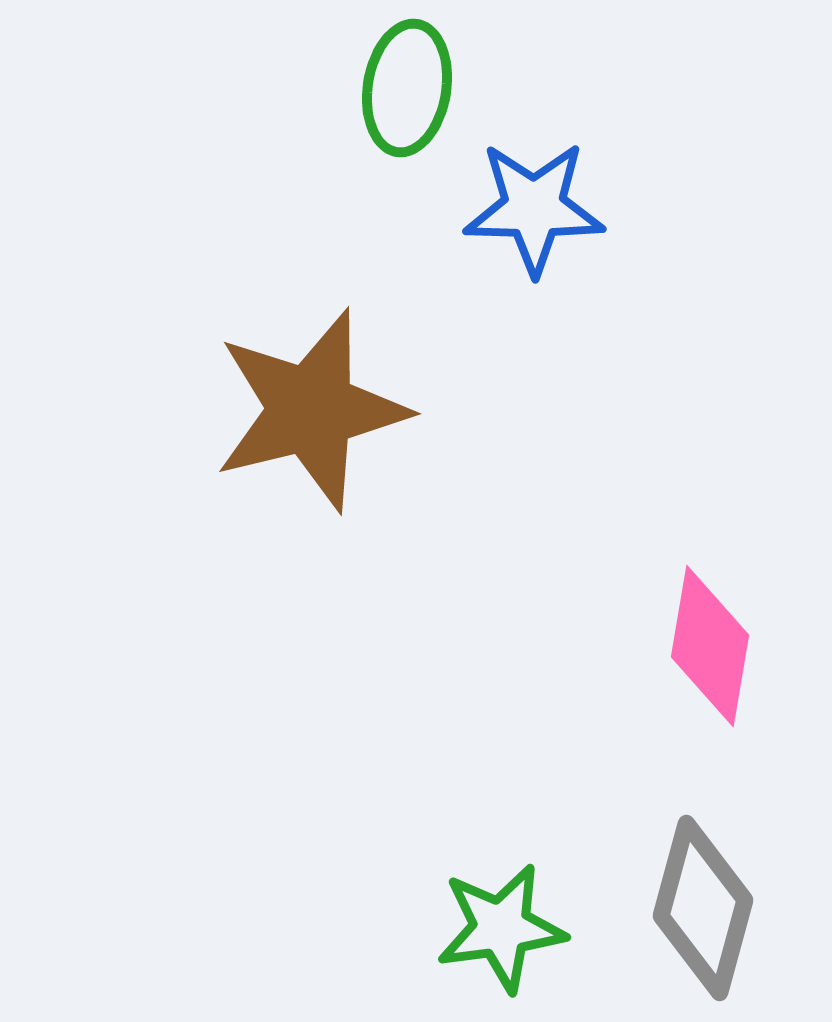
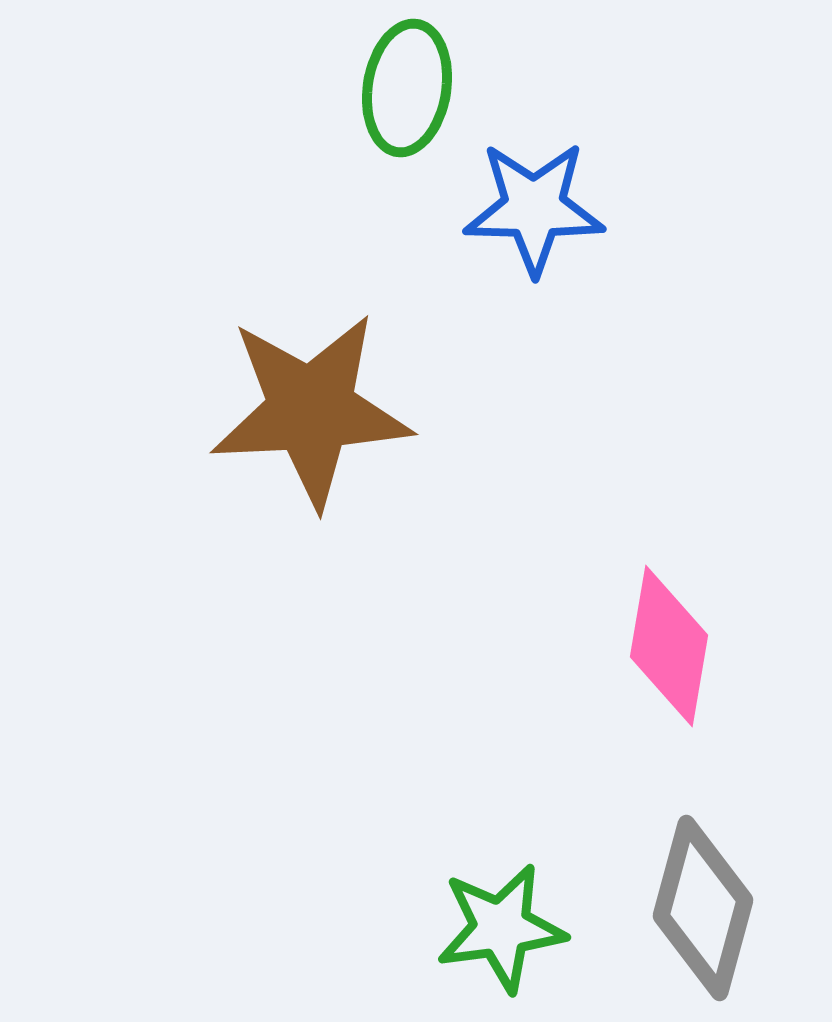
brown star: rotated 11 degrees clockwise
pink diamond: moved 41 px left
